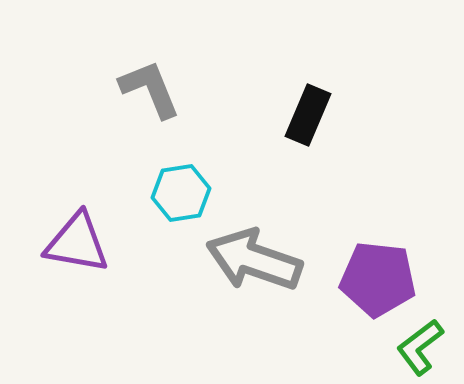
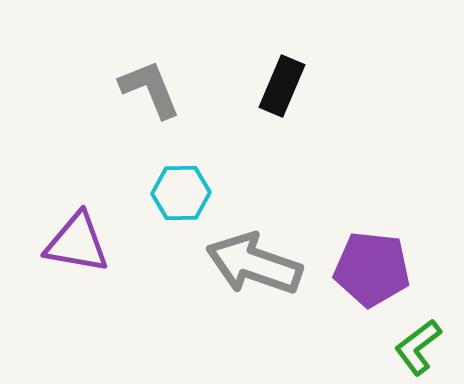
black rectangle: moved 26 px left, 29 px up
cyan hexagon: rotated 8 degrees clockwise
gray arrow: moved 4 px down
purple pentagon: moved 6 px left, 10 px up
green L-shape: moved 2 px left
